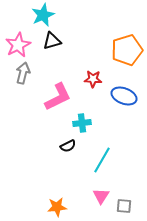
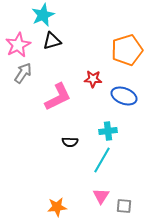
gray arrow: rotated 20 degrees clockwise
cyan cross: moved 26 px right, 8 px down
black semicircle: moved 2 px right, 4 px up; rotated 28 degrees clockwise
